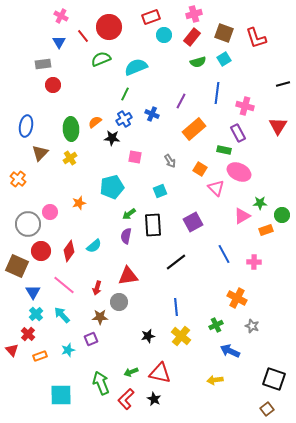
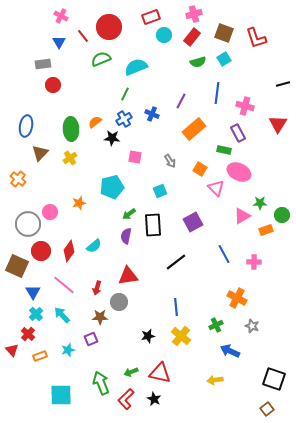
red triangle at (278, 126): moved 2 px up
